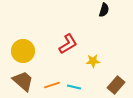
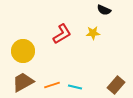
black semicircle: rotated 96 degrees clockwise
red L-shape: moved 6 px left, 10 px up
yellow star: moved 28 px up
brown trapezoid: moved 1 px down; rotated 70 degrees counterclockwise
cyan line: moved 1 px right
